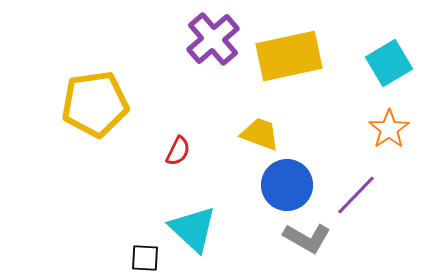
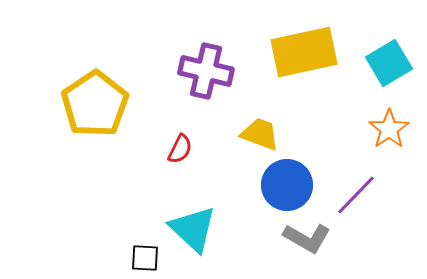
purple cross: moved 7 px left, 32 px down; rotated 36 degrees counterclockwise
yellow rectangle: moved 15 px right, 4 px up
yellow pentagon: rotated 26 degrees counterclockwise
red semicircle: moved 2 px right, 2 px up
